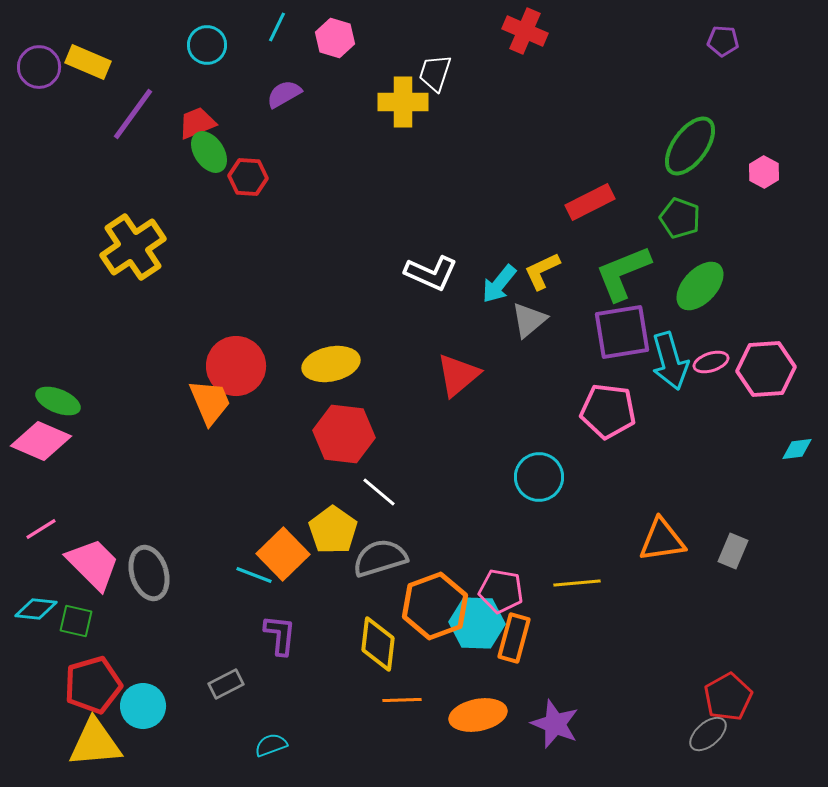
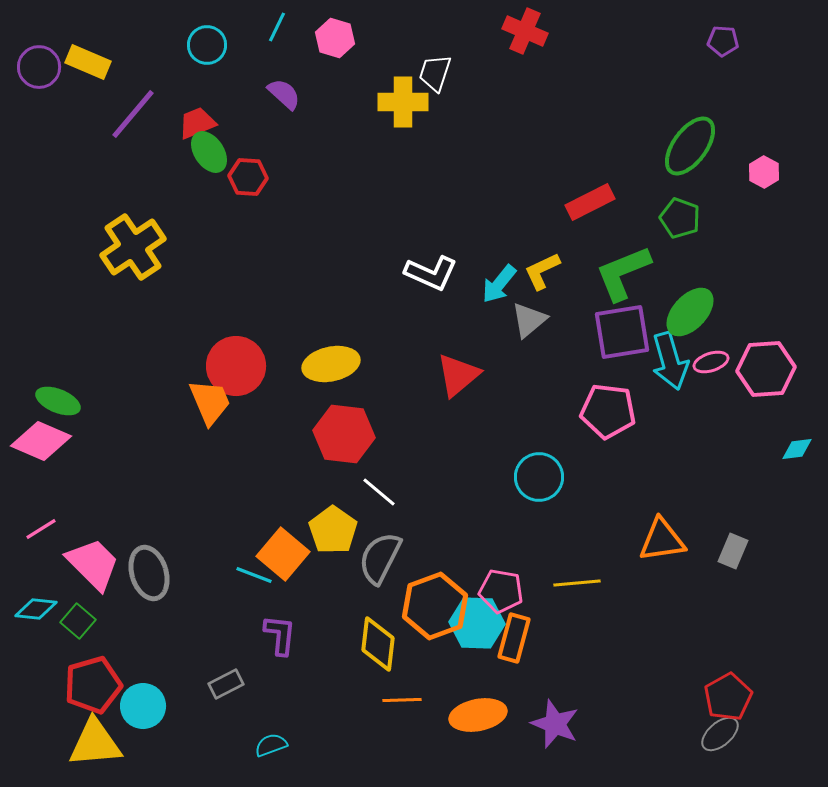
purple semicircle at (284, 94): rotated 72 degrees clockwise
purple line at (133, 114): rotated 4 degrees clockwise
green ellipse at (700, 286): moved 10 px left, 26 px down
orange square at (283, 554): rotated 6 degrees counterclockwise
gray semicircle at (380, 558): rotated 46 degrees counterclockwise
green square at (76, 621): moved 2 px right; rotated 28 degrees clockwise
gray ellipse at (708, 734): moved 12 px right
